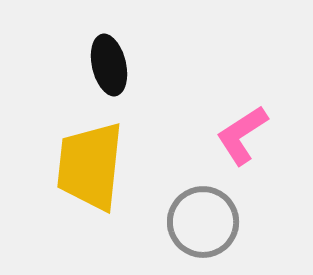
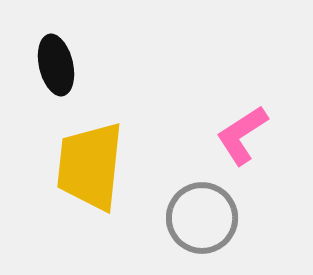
black ellipse: moved 53 px left
gray circle: moved 1 px left, 4 px up
